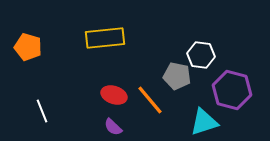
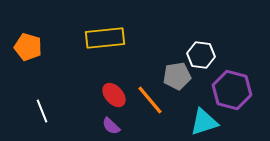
gray pentagon: rotated 20 degrees counterclockwise
red ellipse: rotated 30 degrees clockwise
purple semicircle: moved 2 px left, 1 px up
